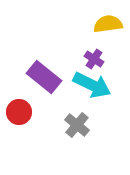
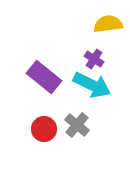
red circle: moved 25 px right, 17 px down
